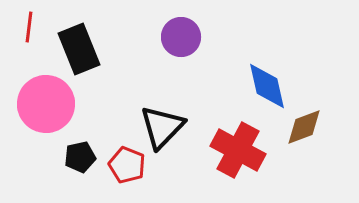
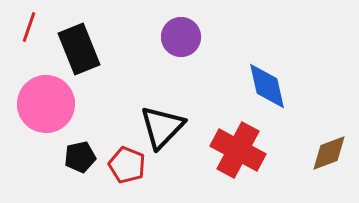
red line: rotated 12 degrees clockwise
brown diamond: moved 25 px right, 26 px down
